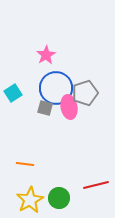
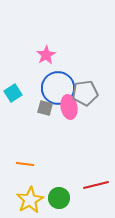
blue circle: moved 2 px right
gray pentagon: rotated 10 degrees clockwise
